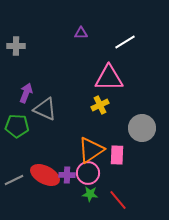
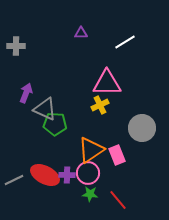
pink triangle: moved 2 px left, 5 px down
green pentagon: moved 38 px right, 2 px up
pink rectangle: rotated 24 degrees counterclockwise
